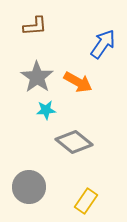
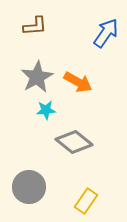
blue arrow: moved 3 px right, 11 px up
gray star: rotated 8 degrees clockwise
